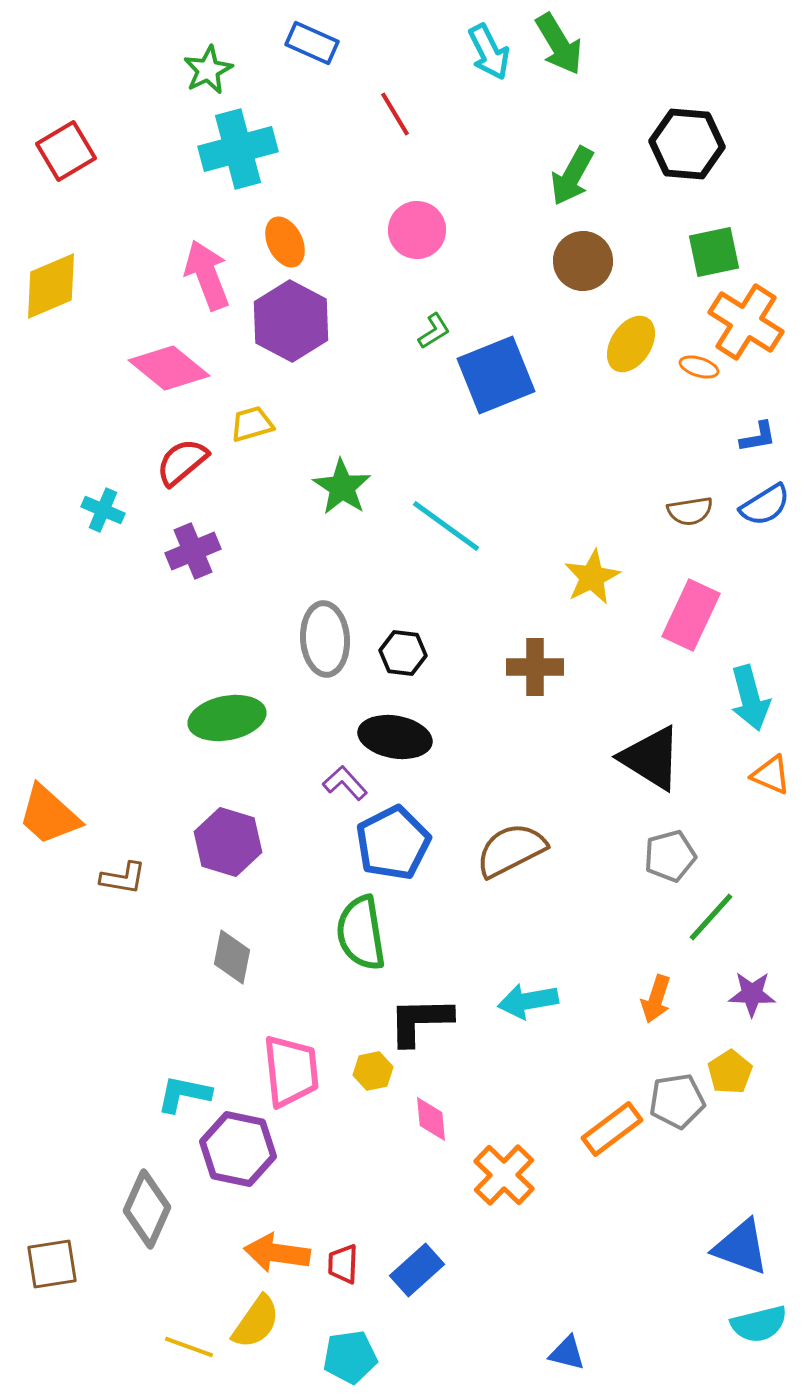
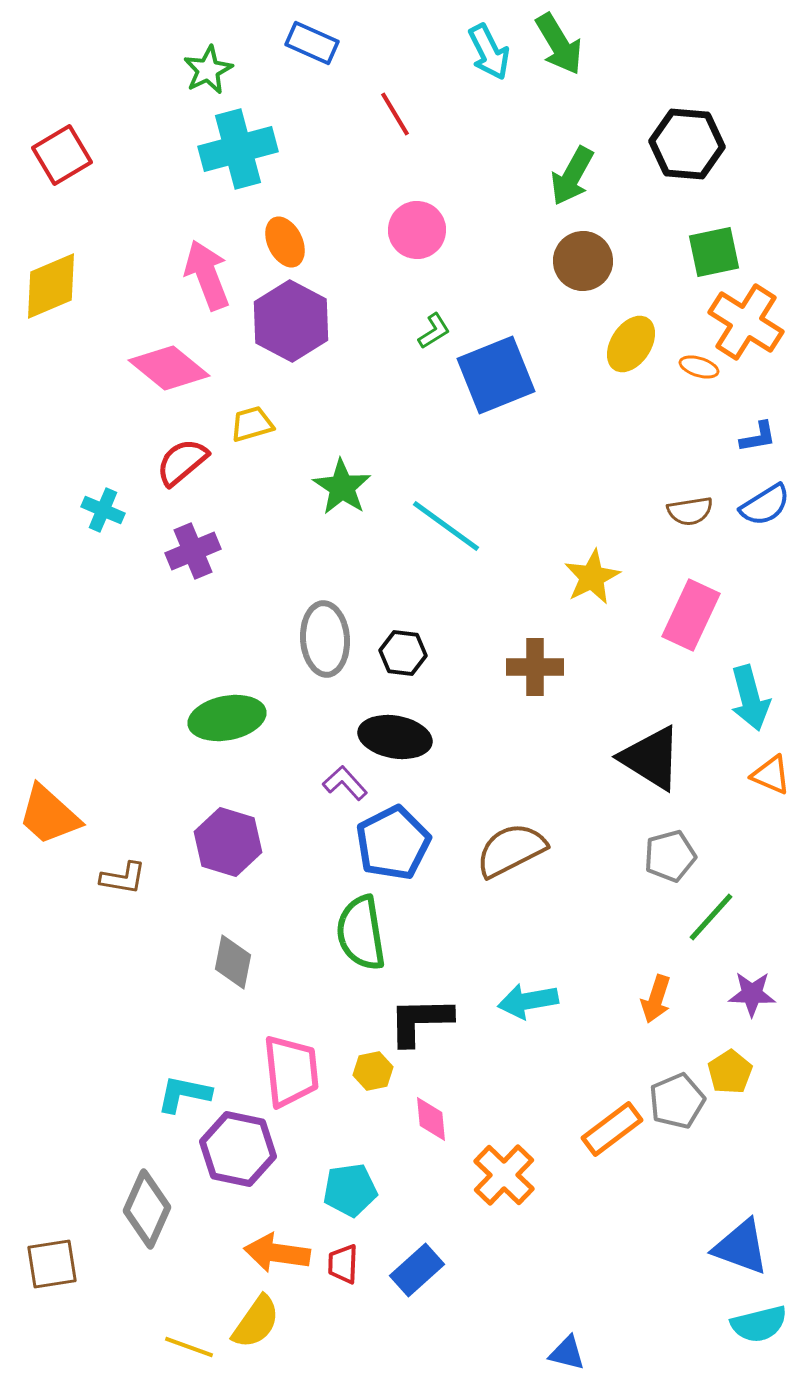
red square at (66, 151): moved 4 px left, 4 px down
gray diamond at (232, 957): moved 1 px right, 5 px down
gray pentagon at (677, 1101): rotated 14 degrees counterclockwise
cyan pentagon at (350, 1357): moved 167 px up
